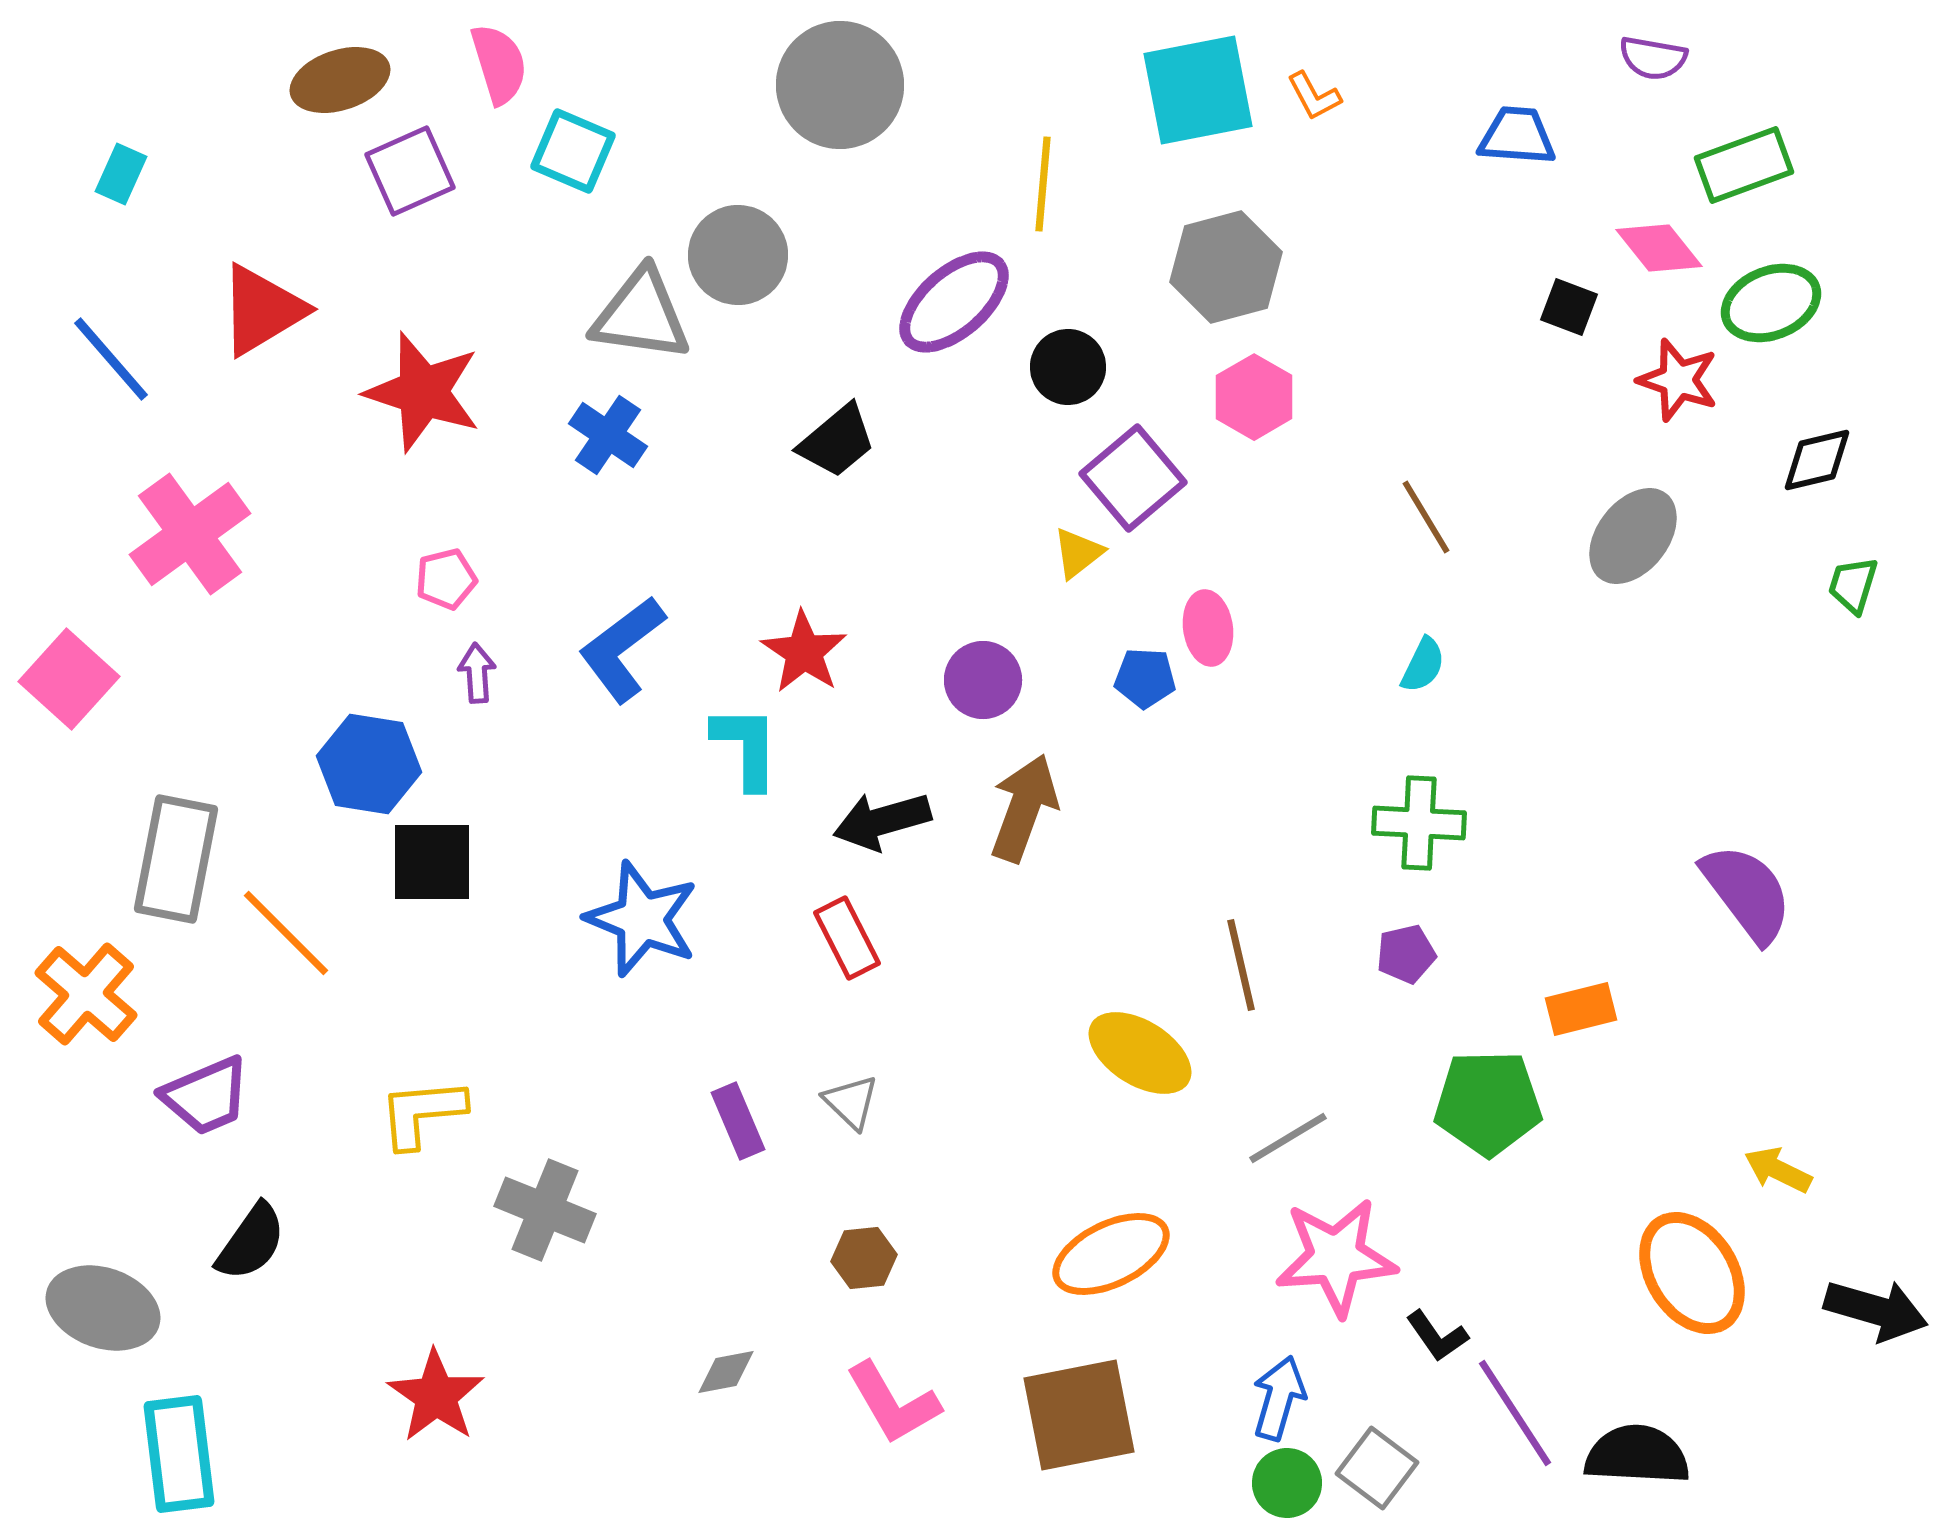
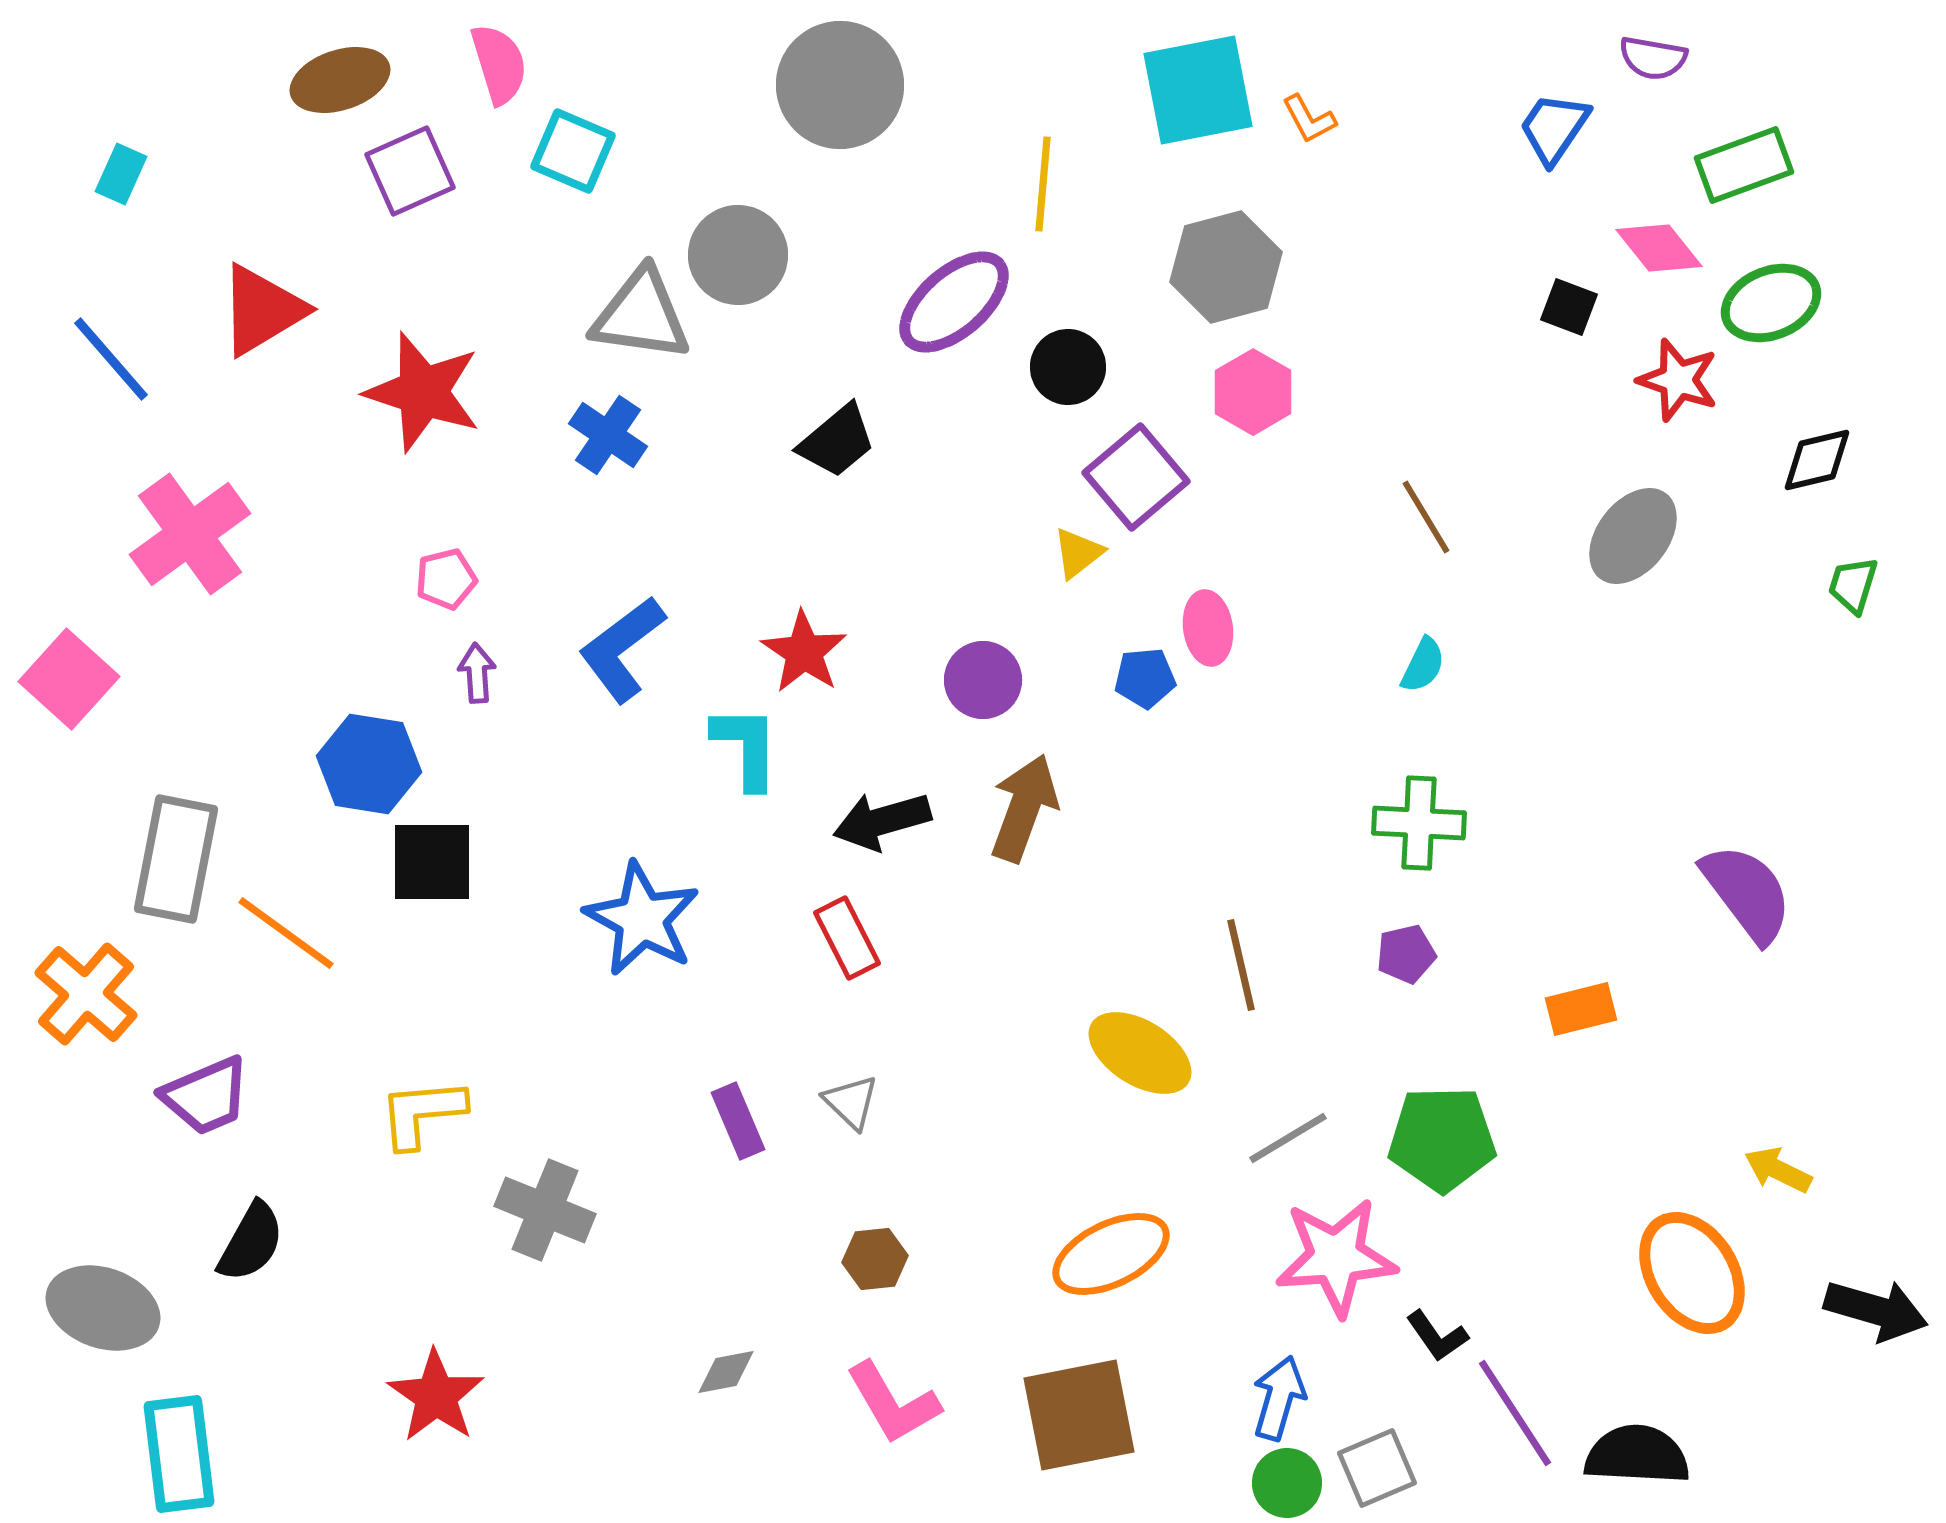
orange L-shape at (1314, 96): moved 5 px left, 23 px down
blue trapezoid at (1517, 136): moved 37 px right, 8 px up; rotated 60 degrees counterclockwise
pink hexagon at (1254, 397): moved 1 px left, 5 px up
purple square at (1133, 478): moved 3 px right, 1 px up
blue pentagon at (1145, 678): rotated 8 degrees counterclockwise
blue star at (642, 919): rotated 7 degrees clockwise
orange line at (286, 933): rotated 9 degrees counterclockwise
green pentagon at (1488, 1103): moved 46 px left, 36 px down
black semicircle at (251, 1242): rotated 6 degrees counterclockwise
brown hexagon at (864, 1258): moved 11 px right, 1 px down
gray square at (1377, 1468): rotated 30 degrees clockwise
